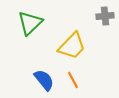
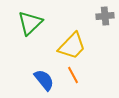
orange line: moved 5 px up
